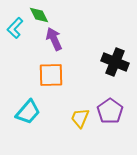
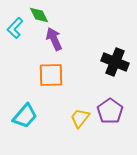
cyan trapezoid: moved 3 px left, 4 px down
yellow trapezoid: rotated 15 degrees clockwise
